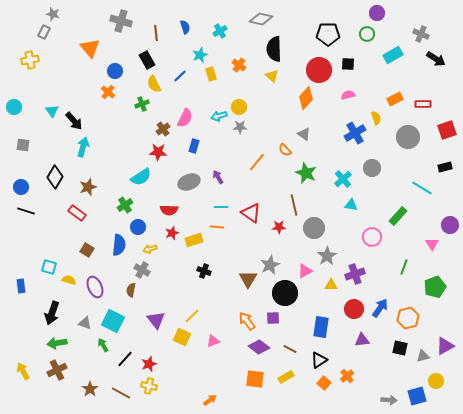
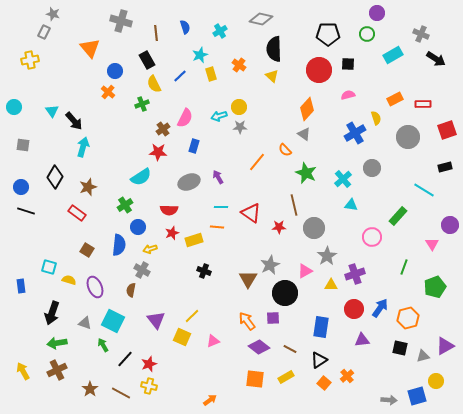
orange diamond at (306, 98): moved 1 px right, 11 px down
cyan line at (422, 188): moved 2 px right, 2 px down
